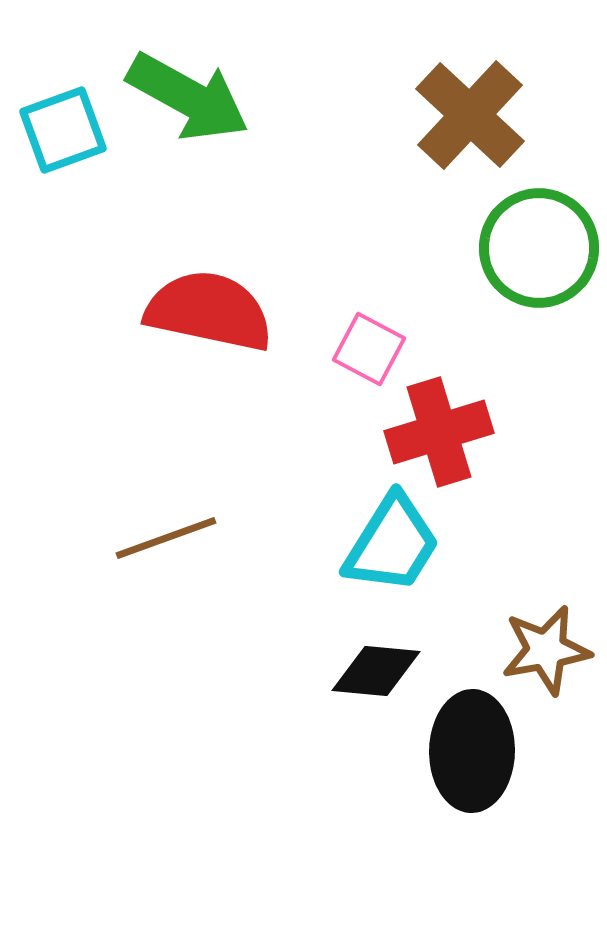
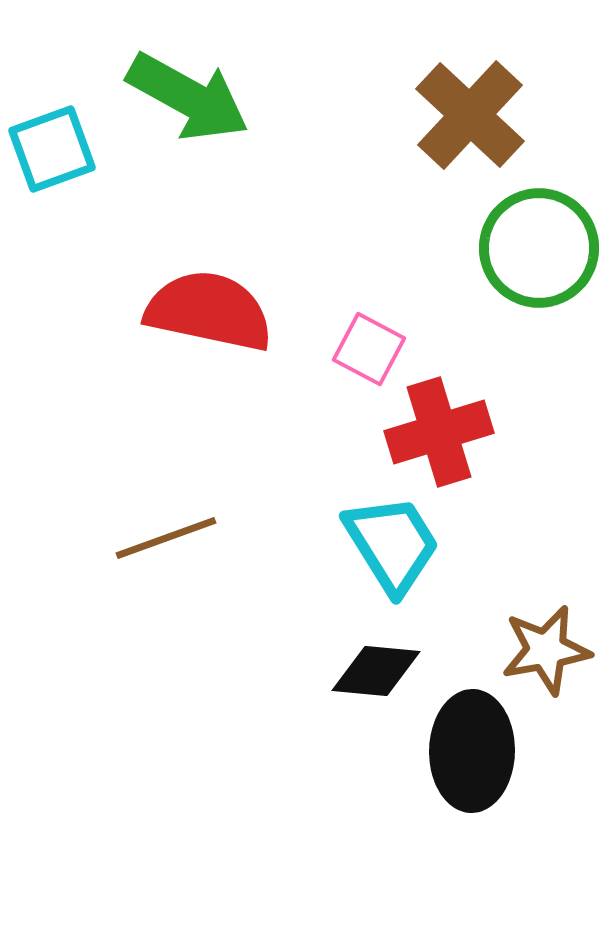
cyan square: moved 11 px left, 19 px down
cyan trapezoid: rotated 64 degrees counterclockwise
